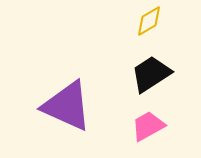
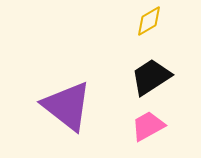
black trapezoid: moved 3 px down
purple triangle: rotated 14 degrees clockwise
